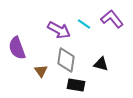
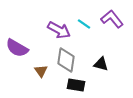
purple semicircle: rotated 40 degrees counterclockwise
